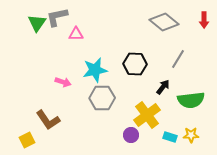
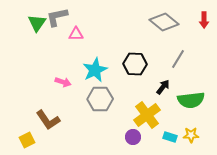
cyan star: rotated 15 degrees counterclockwise
gray hexagon: moved 2 px left, 1 px down
purple circle: moved 2 px right, 2 px down
